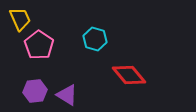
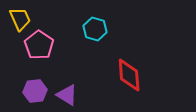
cyan hexagon: moved 10 px up
red diamond: rotated 36 degrees clockwise
